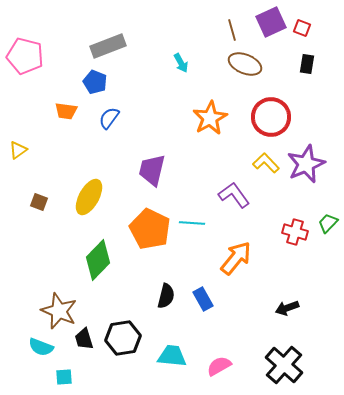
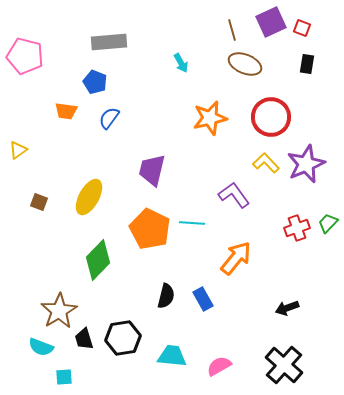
gray rectangle: moved 1 px right, 4 px up; rotated 16 degrees clockwise
orange star: rotated 16 degrees clockwise
red cross: moved 2 px right, 4 px up; rotated 35 degrees counterclockwise
brown star: rotated 18 degrees clockwise
